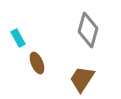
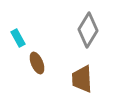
gray diamond: rotated 16 degrees clockwise
brown trapezoid: rotated 36 degrees counterclockwise
